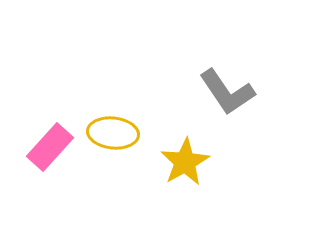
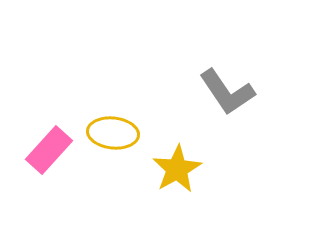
pink rectangle: moved 1 px left, 3 px down
yellow star: moved 8 px left, 7 px down
